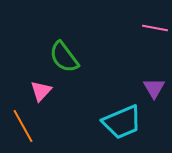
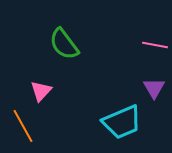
pink line: moved 17 px down
green semicircle: moved 13 px up
